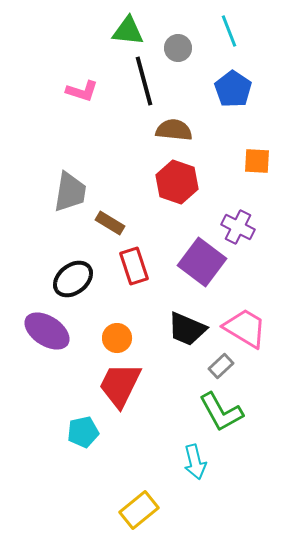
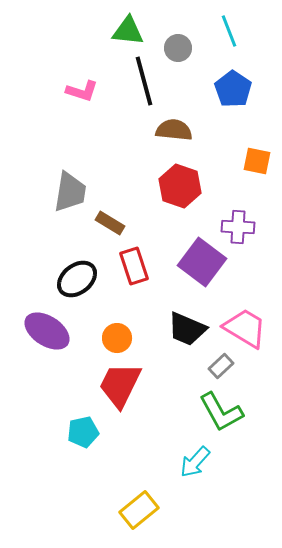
orange square: rotated 8 degrees clockwise
red hexagon: moved 3 px right, 4 px down
purple cross: rotated 24 degrees counterclockwise
black ellipse: moved 4 px right
cyan arrow: rotated 56 degrees clockwise
